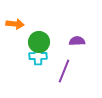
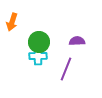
orange arrow: moved 3 px left, 2 px up; rotated 102 degrees clockwise
purple line: moved 2 px right, 2 px up
